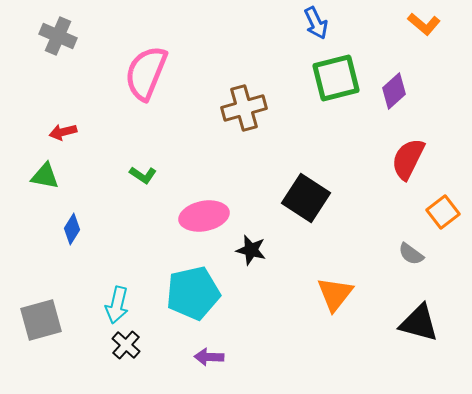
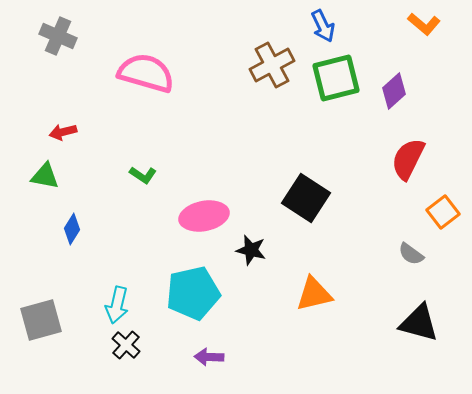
blue arrow: moved 7 px right, 3 px down
pink semicircle: rotated 84 degrees clockwise
brown cross: moved 28 px right, 43 px up; rotated 12 degrees counterclockwise
orange triangle: moved 21 px left; rotated 39 degrees clockwise
